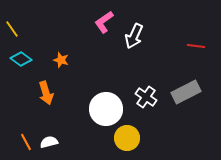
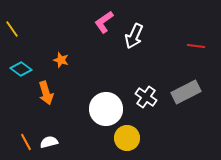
cyan diamond: moved 10 px down
